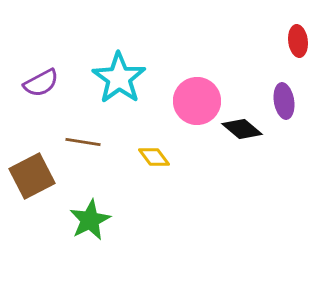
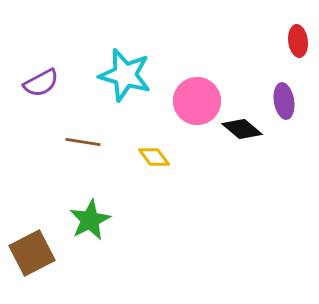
cyan star: moved 6 px right, 3 px up; rotated 20 degrees counterclockwise
brown square: moved 77 px down
